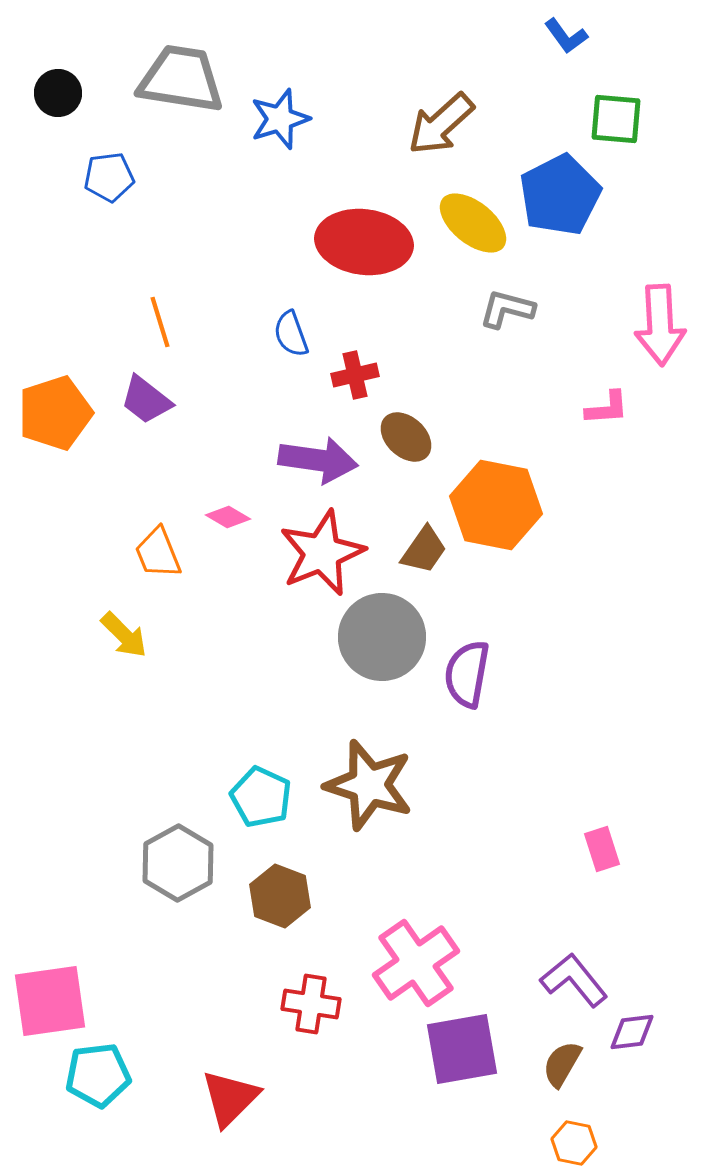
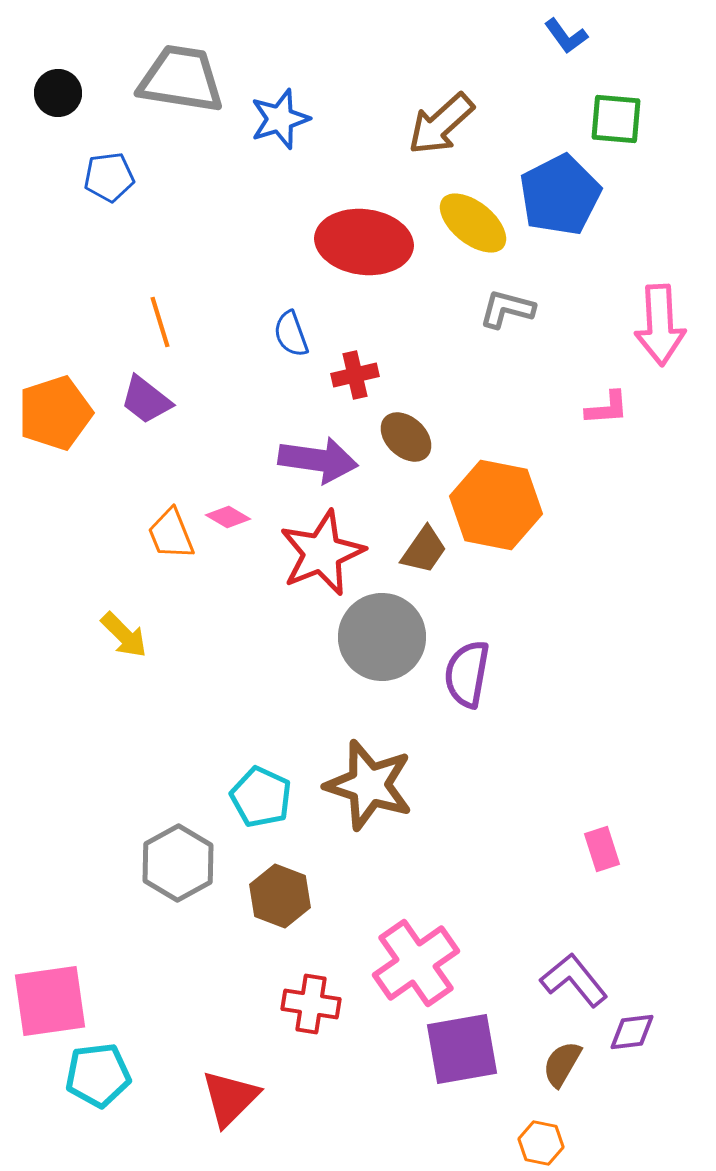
orange trapezoid at (158, 553): moved 13 px right, 19 px up
orange hexagon at (574, 1143): moved 33 px left
